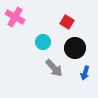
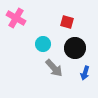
pink cross: moved 1 px right, 1 px down
red square: rotated 16 degrees counterclockwise
cyan circle: moved 2 px down
